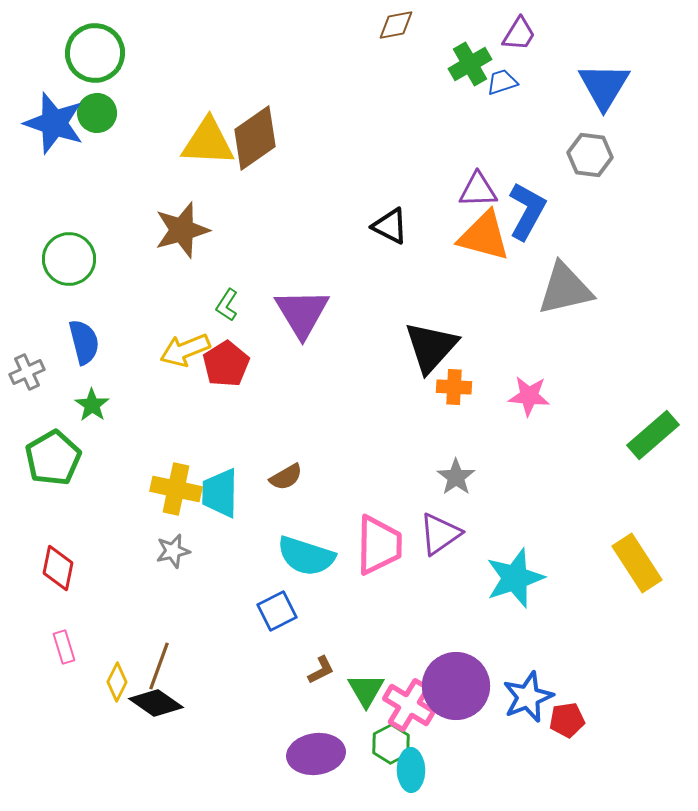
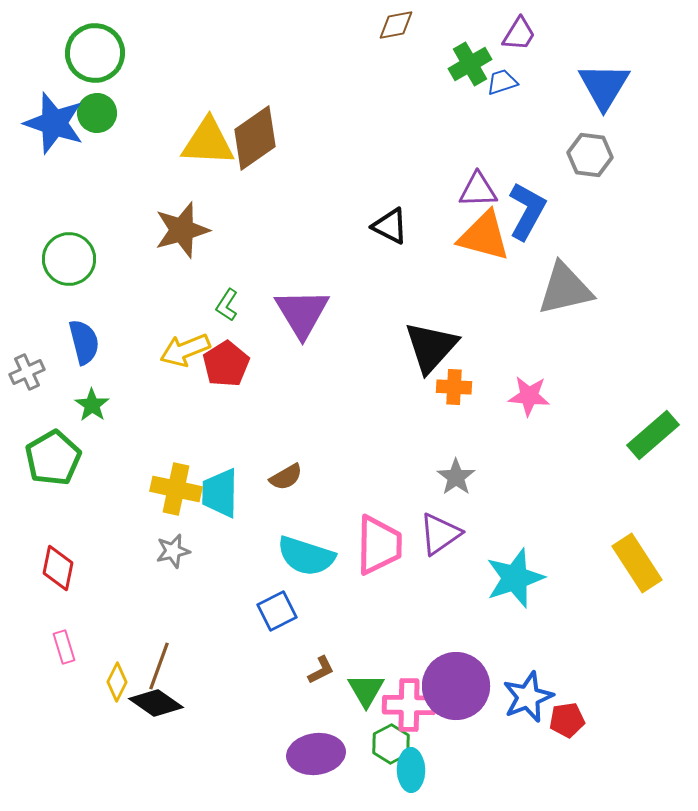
pink cross at (409, 705): rotated 30 degrees counterclockwise
